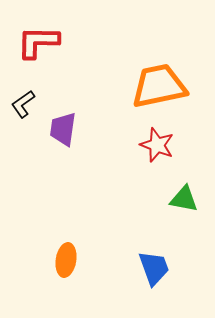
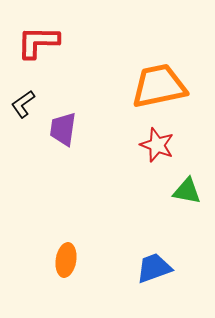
green triangle: moved 3 px right, 8 px up
blue trapezoid: rotated 90 degrees counterclockwise
